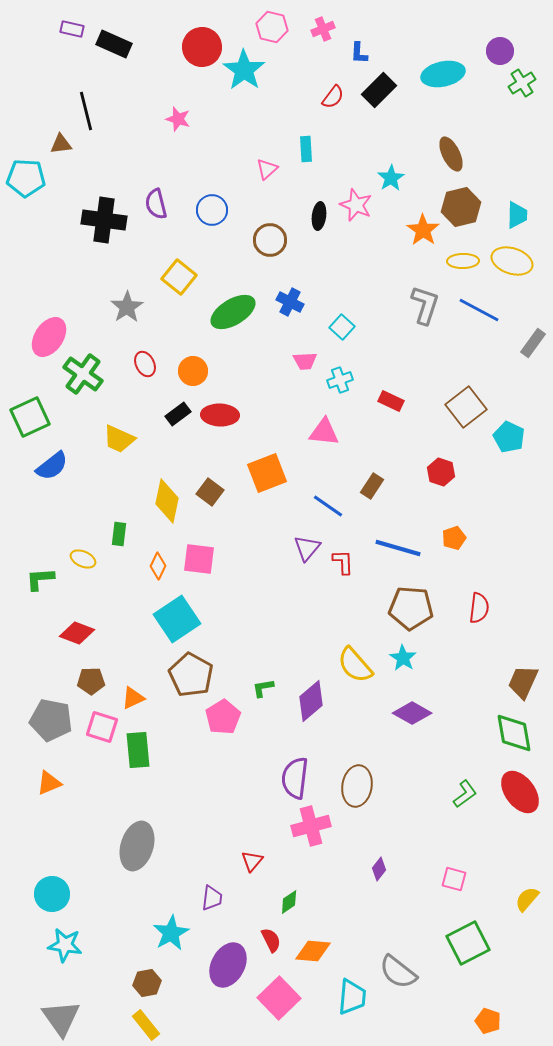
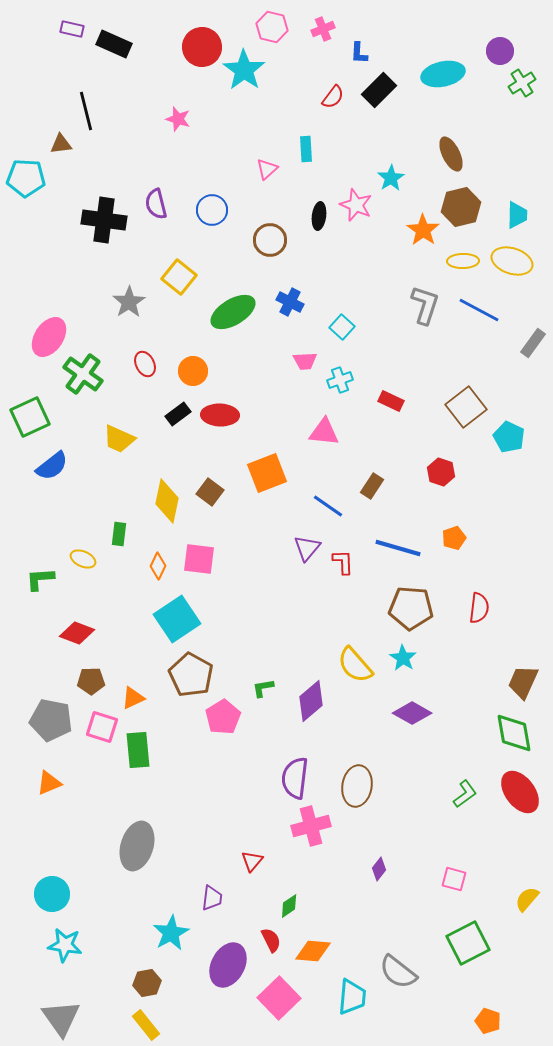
gray star at (127, 307): moved 2 px right, 5 px up
green diamond at (289, 902): moved 4 px down
